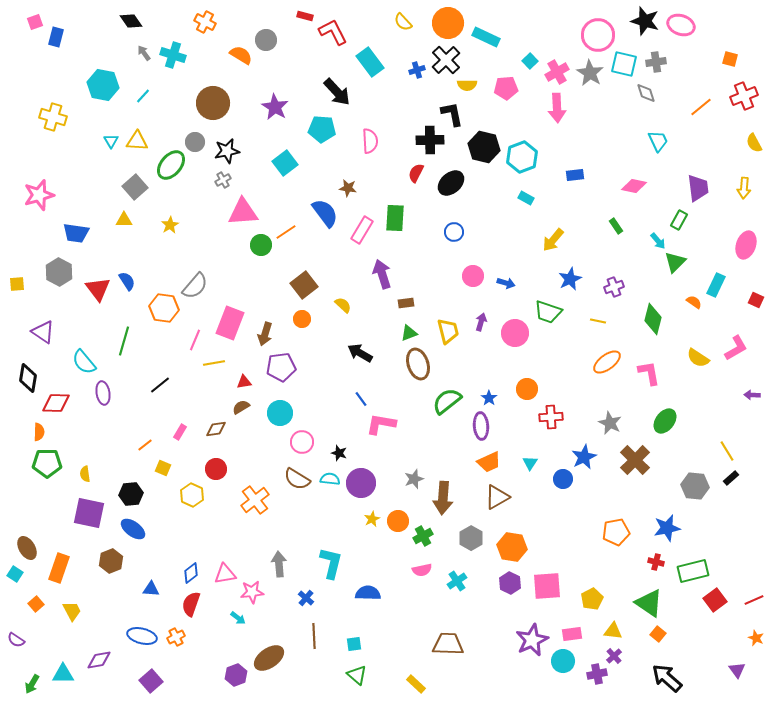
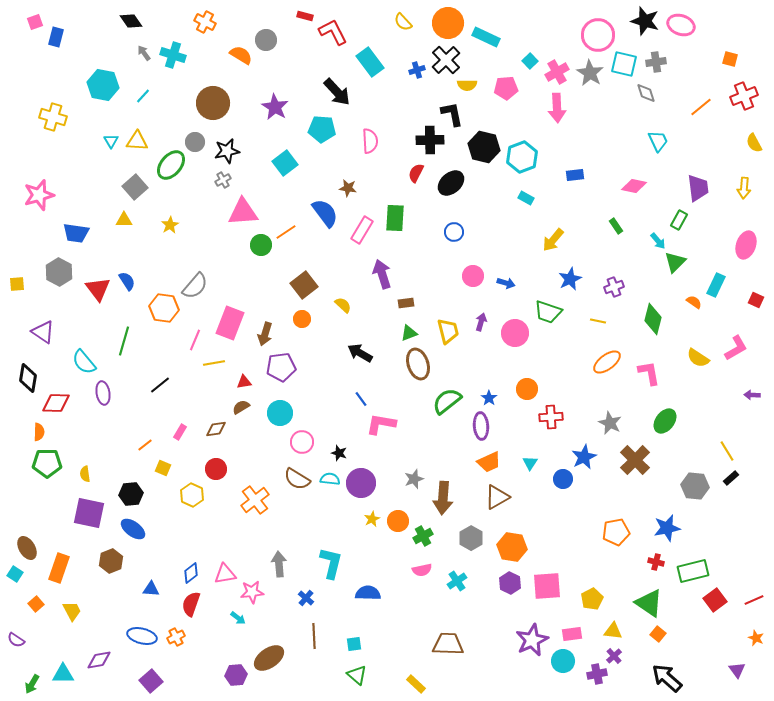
purple hexagon at (236, 675): rotated 15 degrees clockwise
